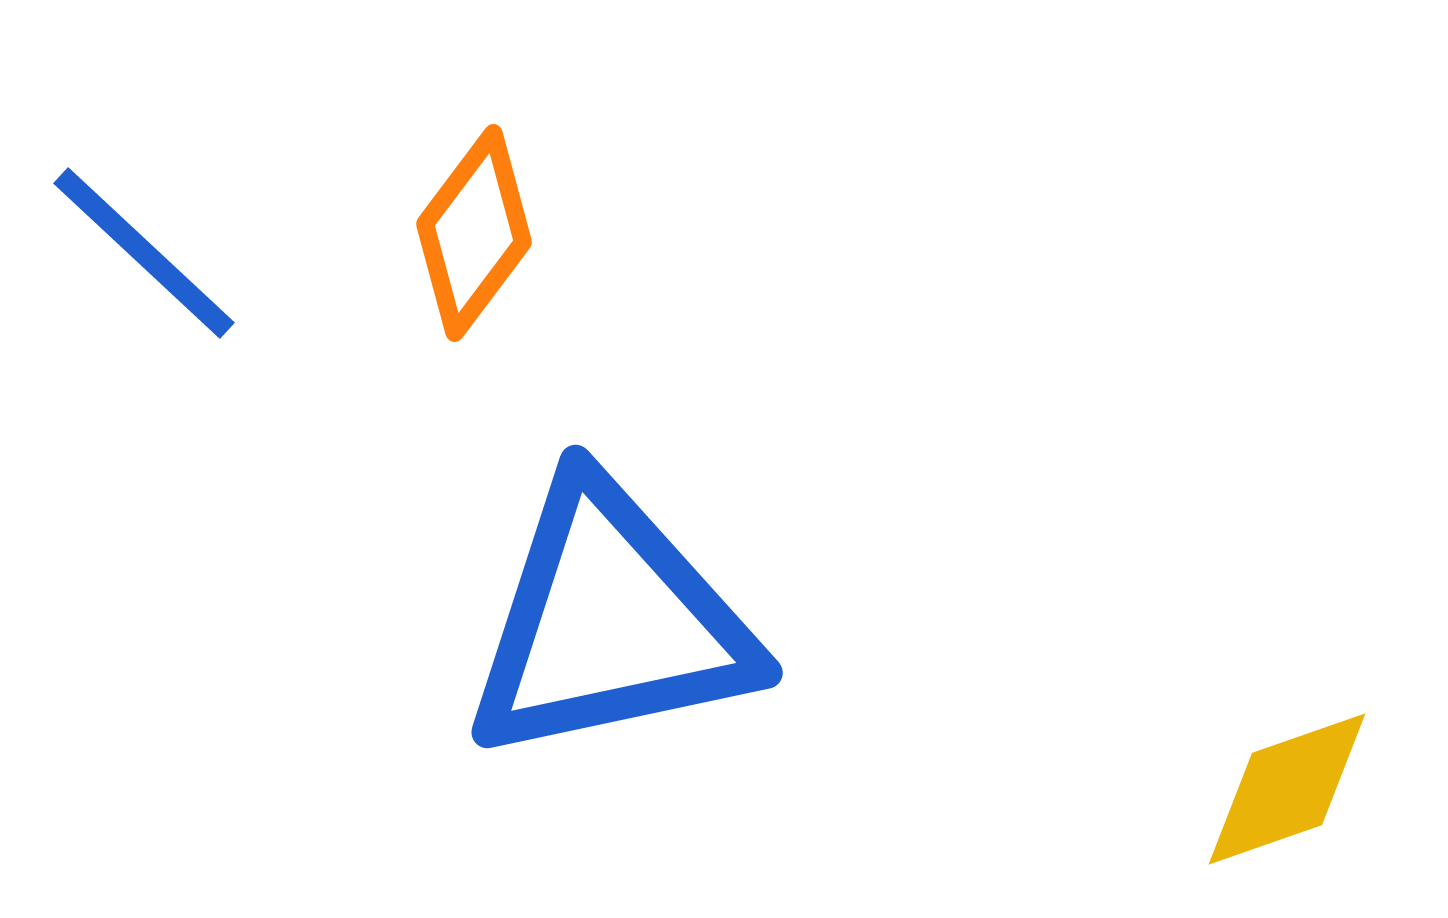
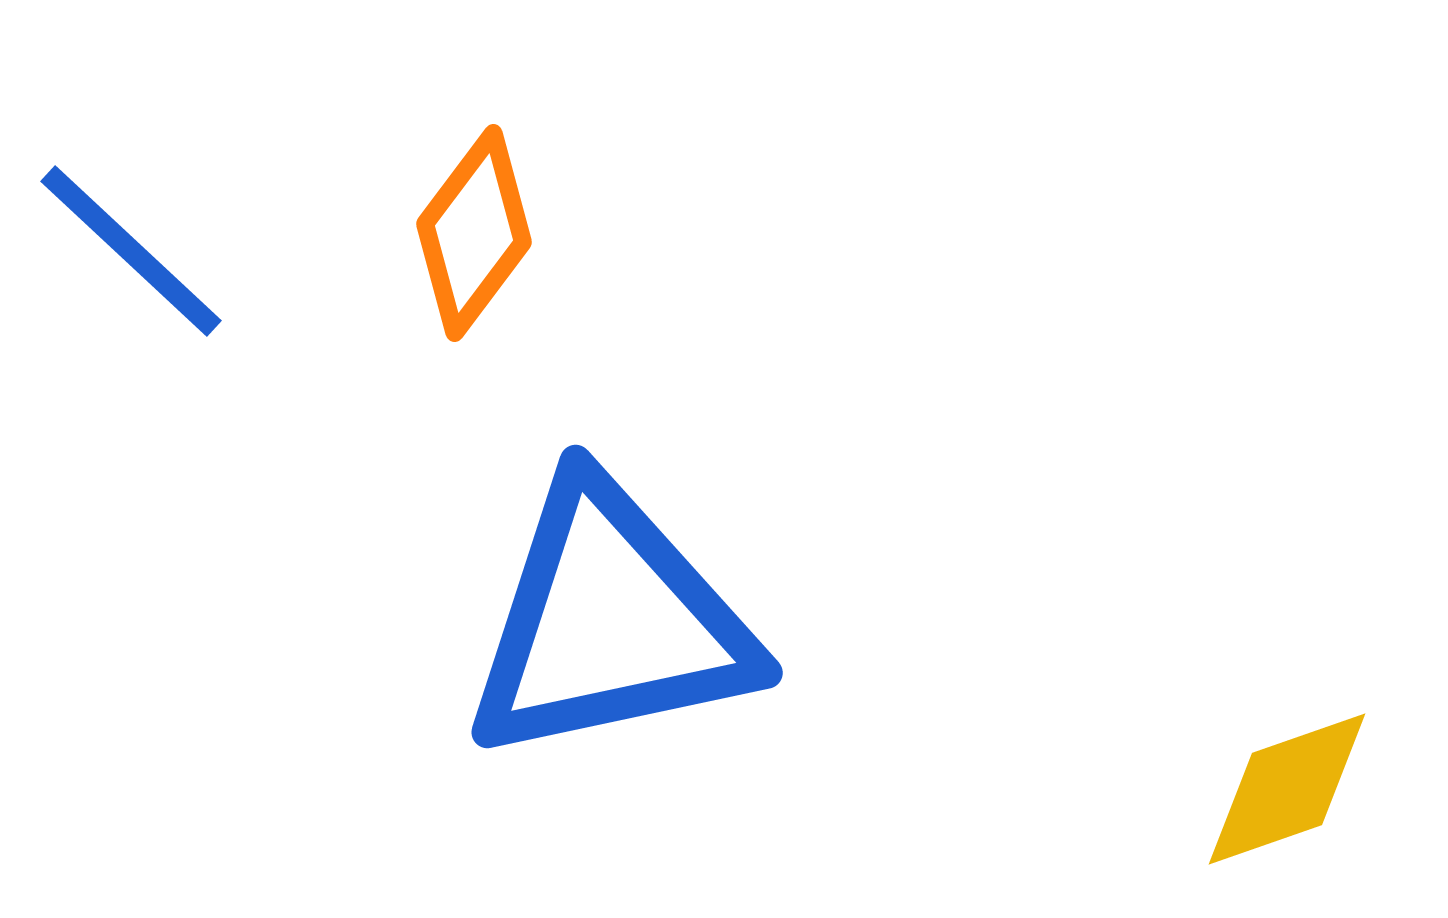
blue line: moved 13 px left, 2 px up
